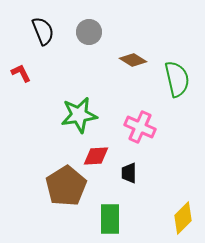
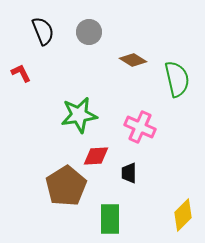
yellow diamond: moved 3 px up
